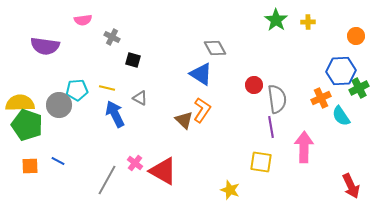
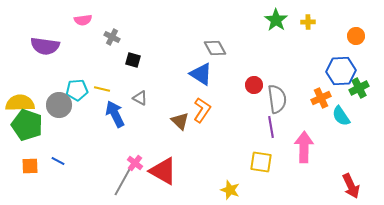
yellow line: moved 5 px left, 1 px down
brown triangle: moved 4 px left, 1 px down
gray line: moved 16 px right, 1 px down
